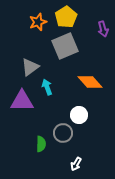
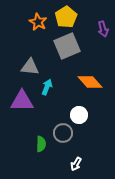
orange star: rotated 24 degrees counterclockwise
gray square: moved 2 px right
gray triangle: rotated 42 degrees clockwise
cyan arrow: rotated 42 degrees clockwise
